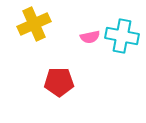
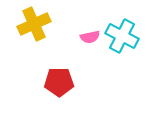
cyan cross: rotated 16 degrees clockwise
